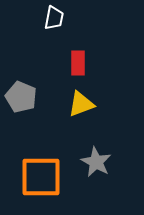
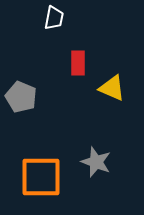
yellow triangle: moved 31 px right, 16 px up; rotated 44 degrees clockwise
gray star: rotated 8 degrees counterclockwise
